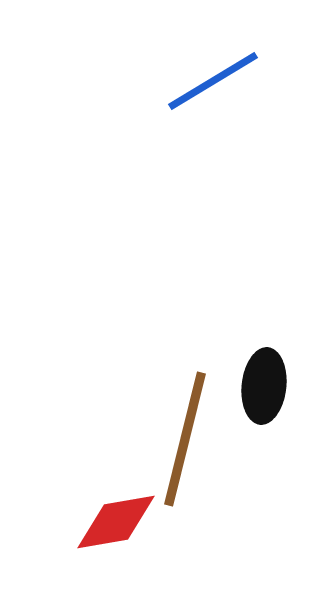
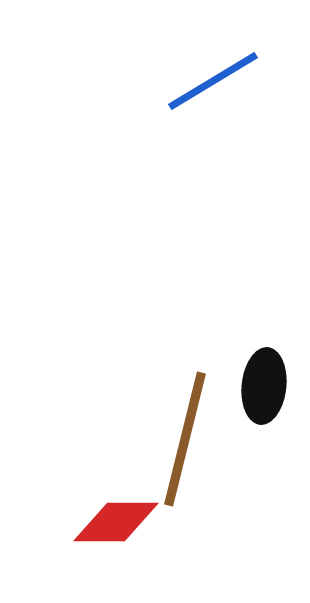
red diamond: rotated 10 degrees clockwise
